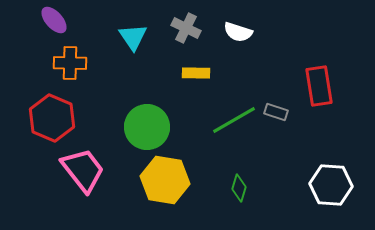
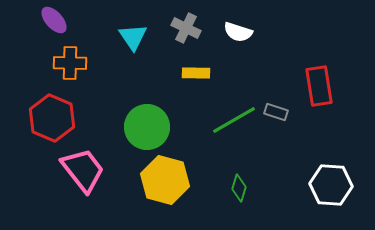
yellow hexagon: rotated 6 degrees clockwise
